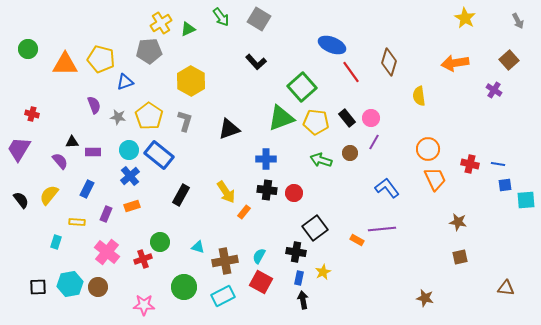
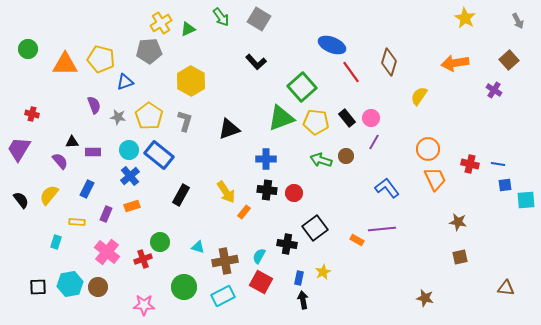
yellow semicircle at (419, 96): rotated 42 degrees clockwise
brown circle at (350, 153): moved 4 px left, 3 px down
black cross at (296, 252): moved 9 px left, 8 px up
